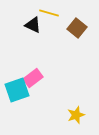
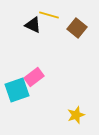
yellow line: moved 2 px down
pink rectangle: moved 1 px right, 1 px up
